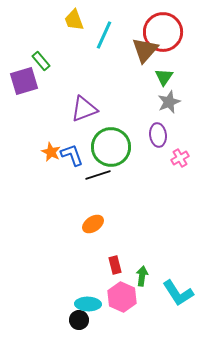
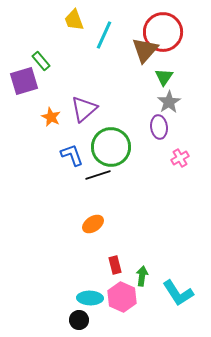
gray star: rotated 10 degrees counterclockwise
purple triangle: rotated 20 degrees counterclockwise
purple ellipse: moved 1 px right, 8 px up
orange star: moved 35 px up
cyan ellipse: moved 2 px right, 6 px up
